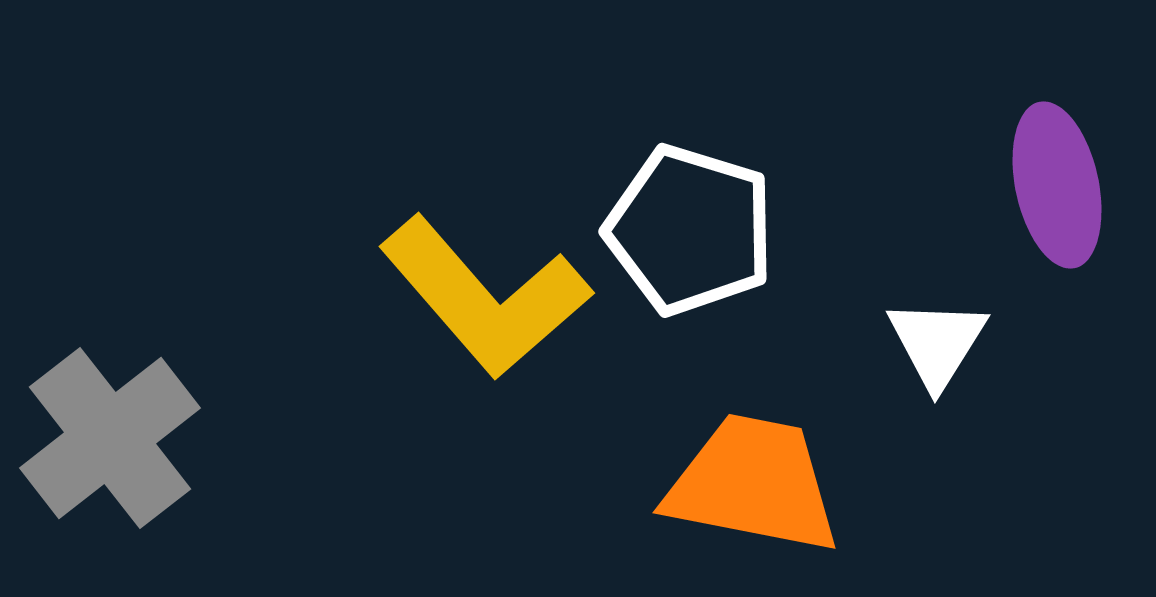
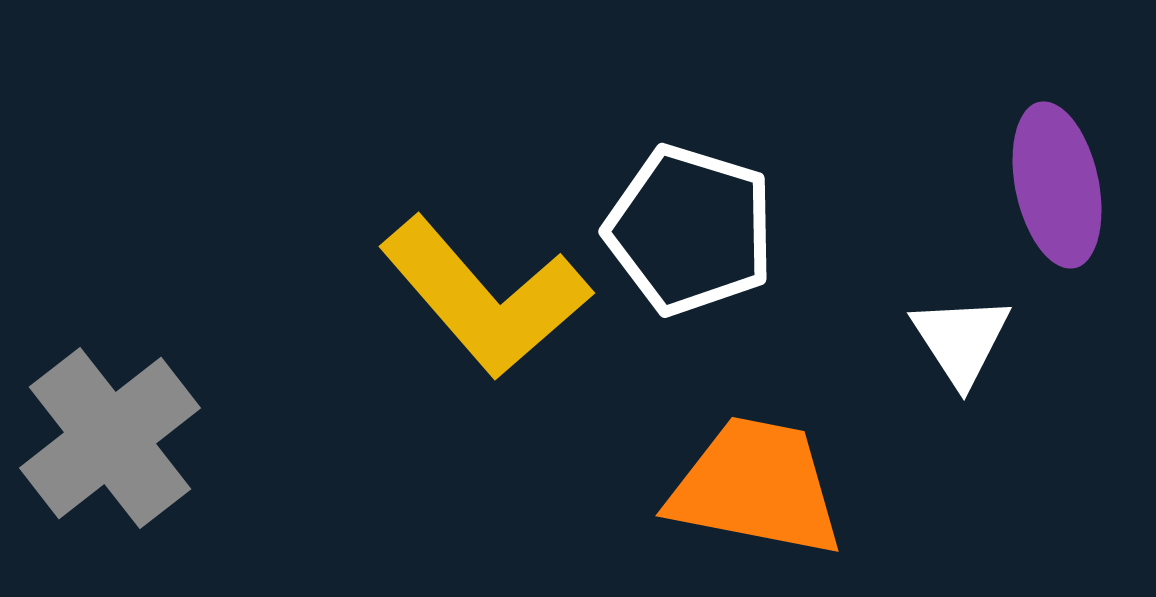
white triangle: moved 24 px right, 3 px up; rotated 5 degrees counterclockwise
orange trapezoid: moved 3 px right, 3 px down
